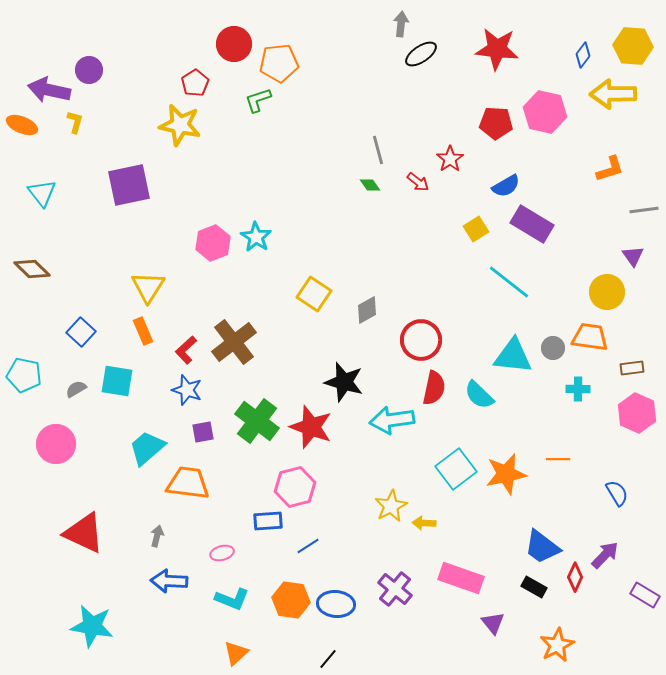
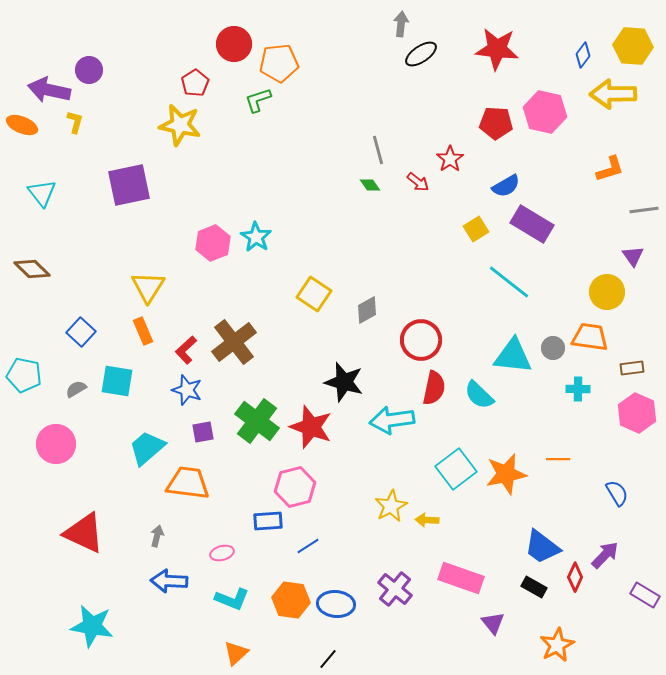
yellow arrow at (424, 523): moved 3 px right, 3 px up
